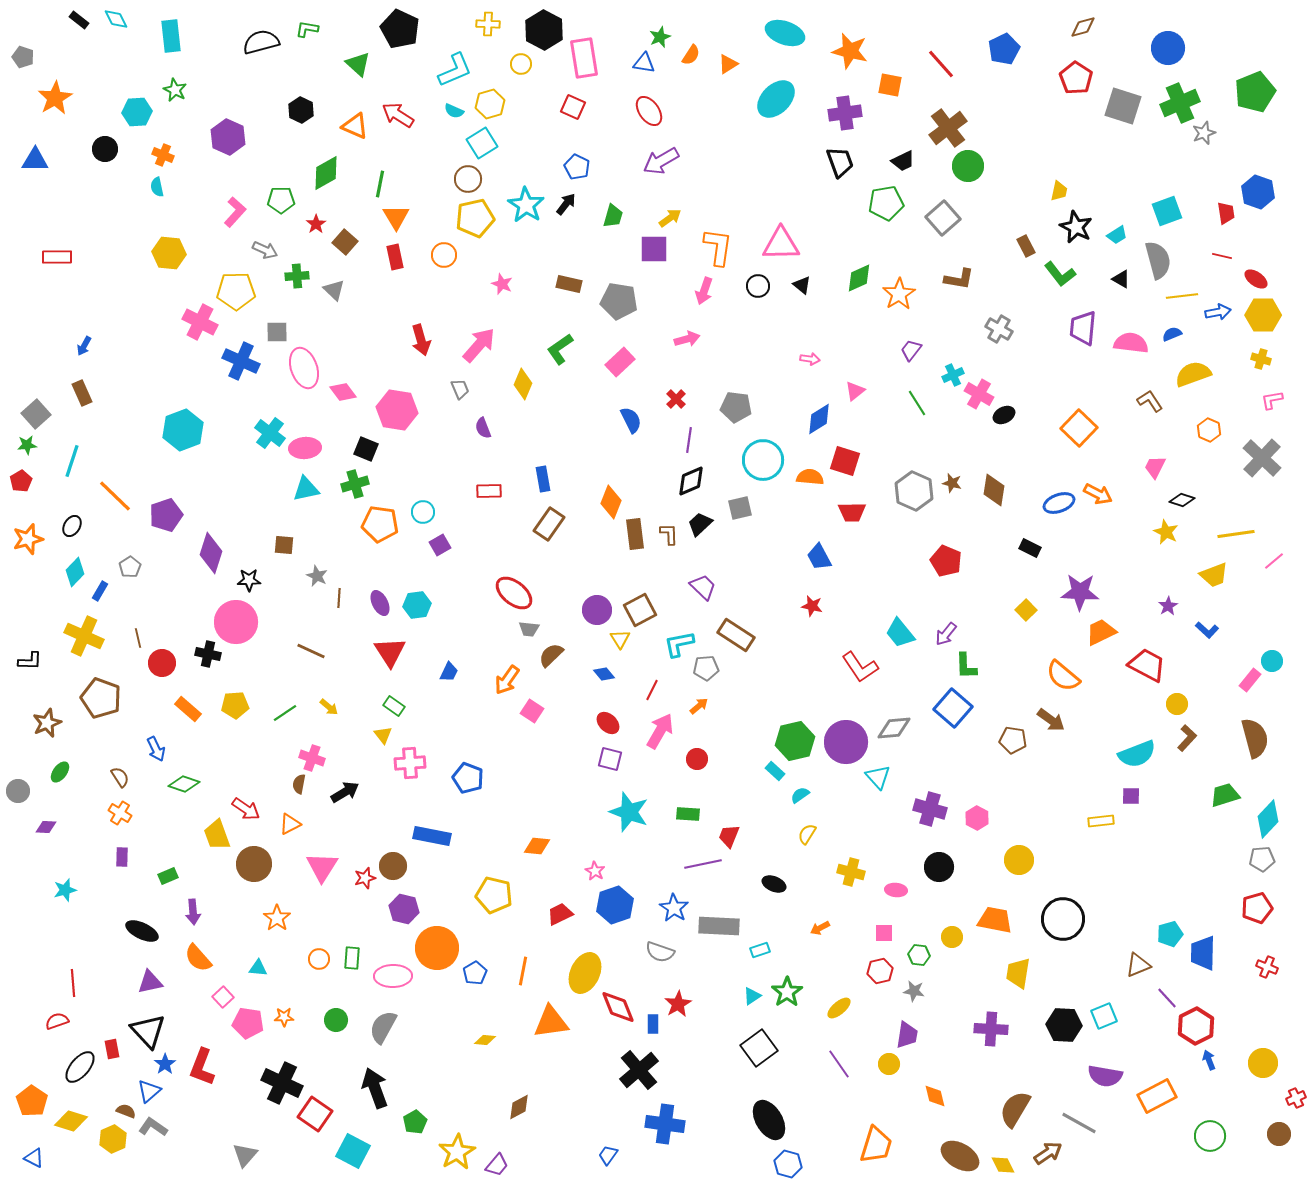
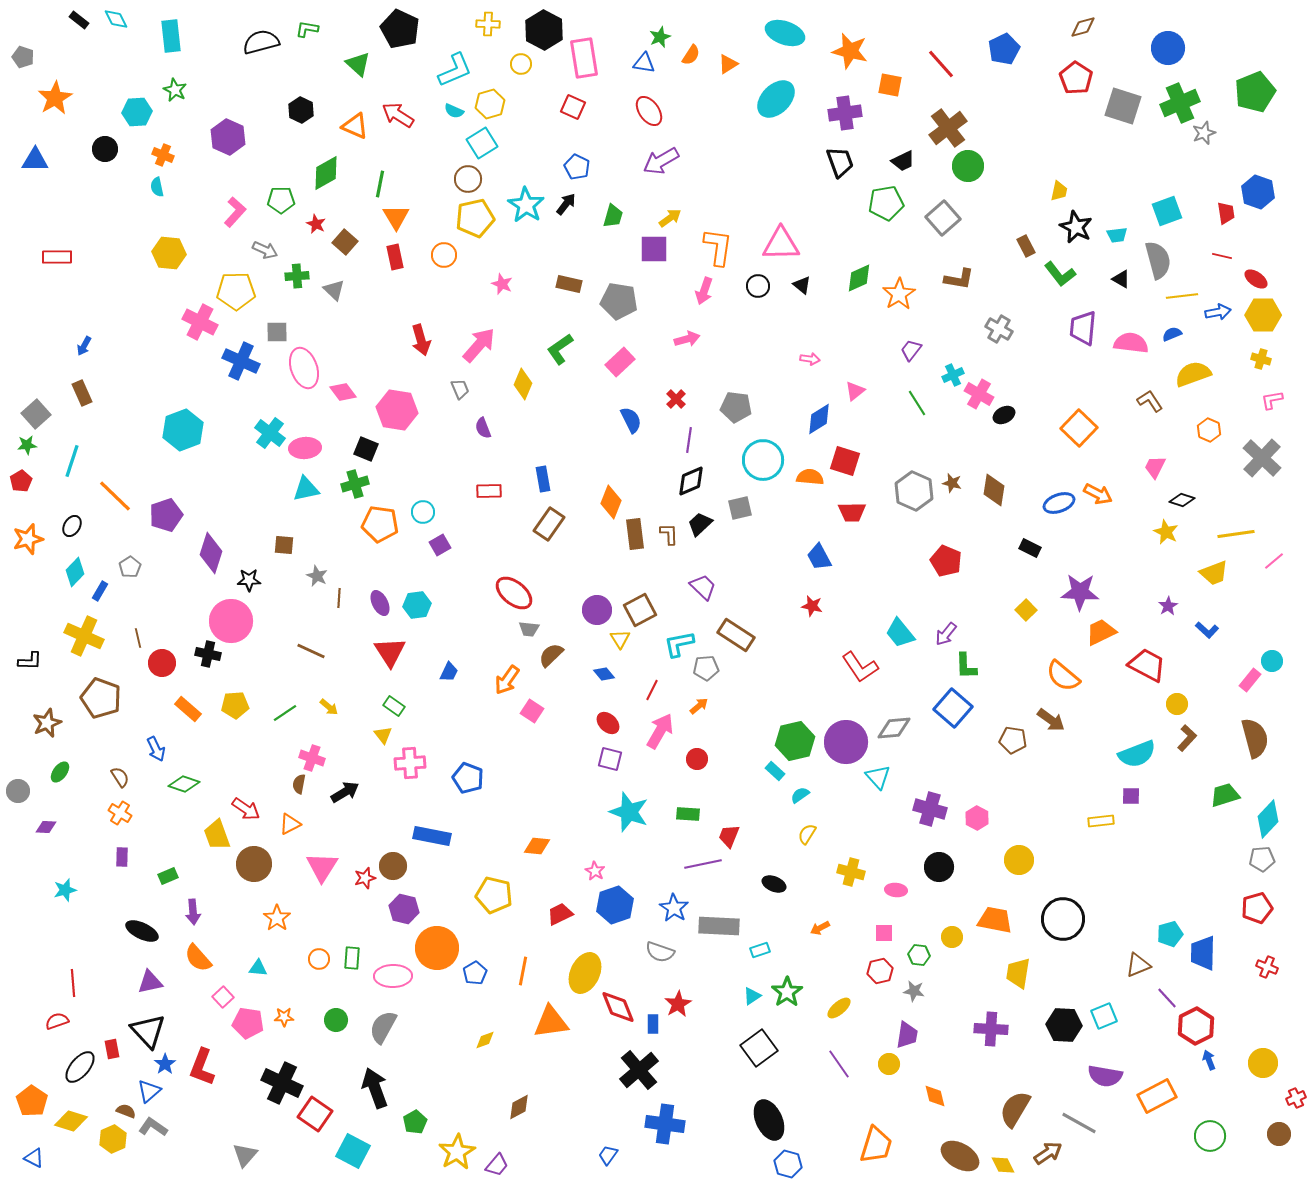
red star at (316, 224): rotated 12 degrees counterclockwise
cyan trapezoid at (1117, 235): rotated 25 degrees clockwise
yellow trapezoid at (1214, 575): moved 2 px up
pink circle at (236, 622): moved 5 px left, 1 px up
yellow diamond at (485, 1040): rotated 25 degrees counterclockwise
black ellipse at (769, 1120): rotated 6 degrees clockwise
